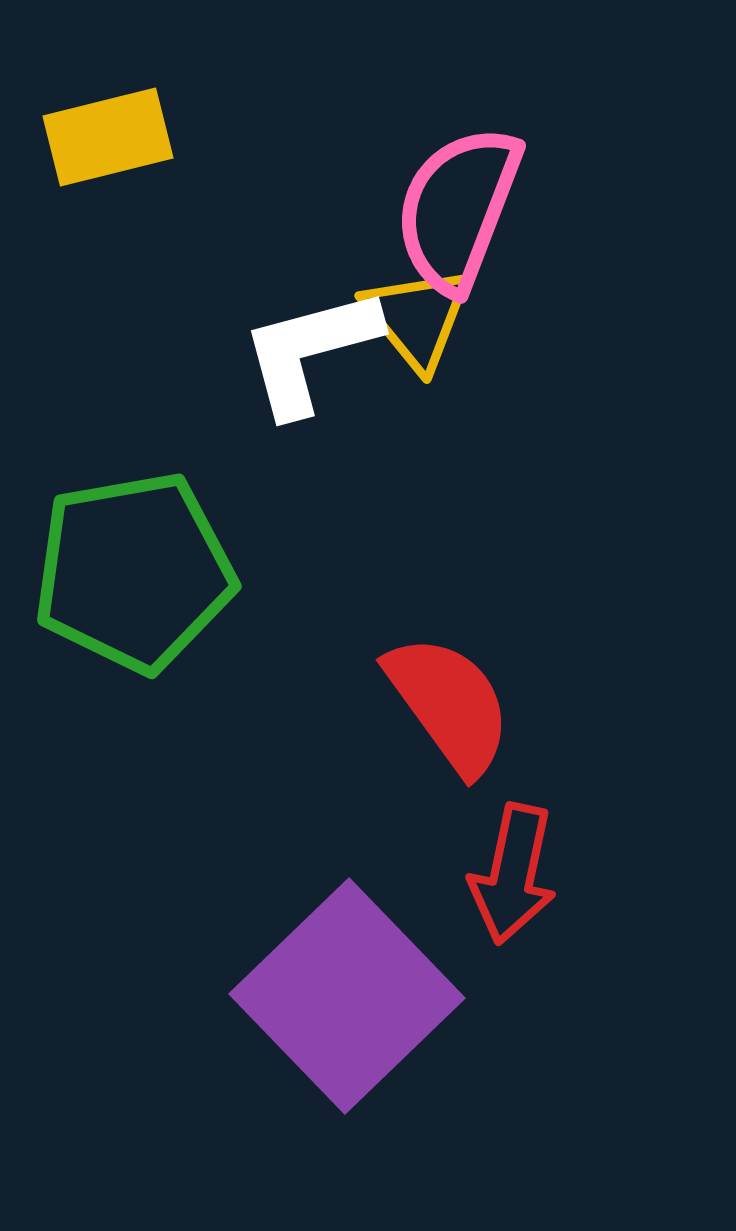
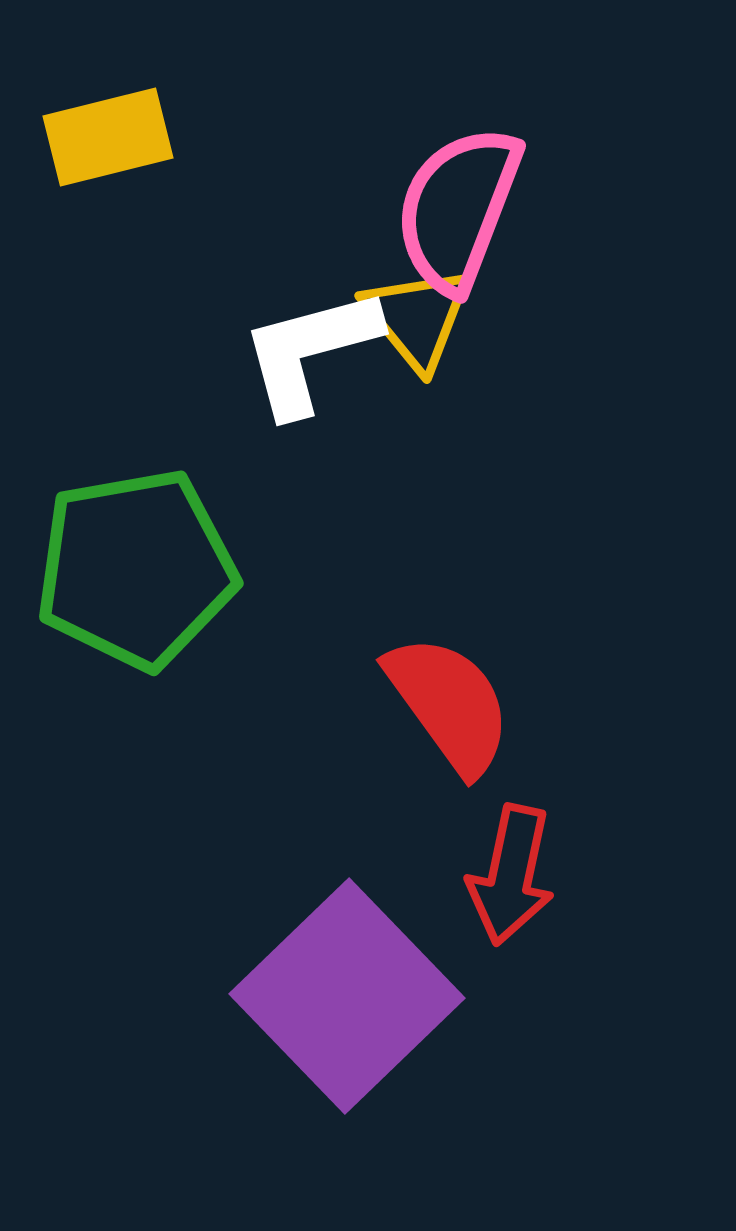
green pentagon: moved 2 px right, 3 px up
red arrow: moved 2 px left, 1 px down
